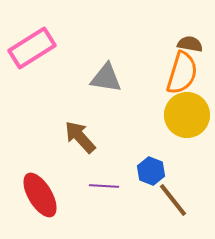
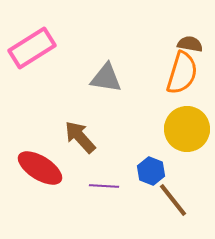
yellow circle: moved 14 px down
red ellipse: moved 27 px up; rotated 27 degrees counterclockwise
